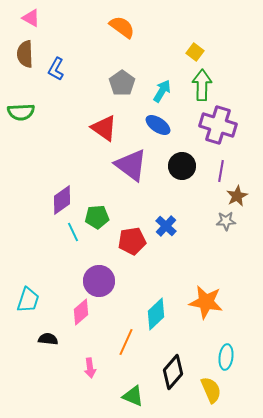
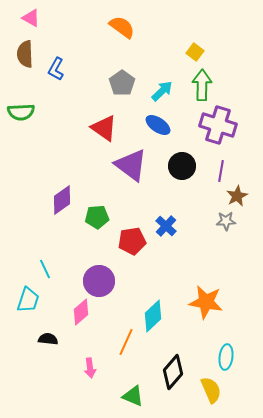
cyan arrow: rotated 15 degrees clockwise
cyan line: moved 28 px left, 37 px down
cyan diamond: moved 3 px left, 2 px down
